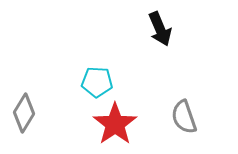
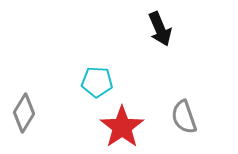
red star: moved 7 px right, 3 px down
